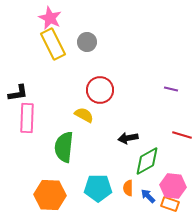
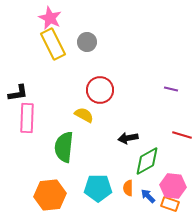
orange hexagon: rotated 8 degrees counterclockwise
